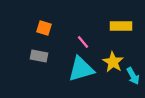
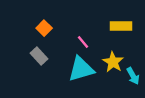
orange square: rotated 28 degrees clockwise
gray rectangle: rotated 36 degrees clockwise
